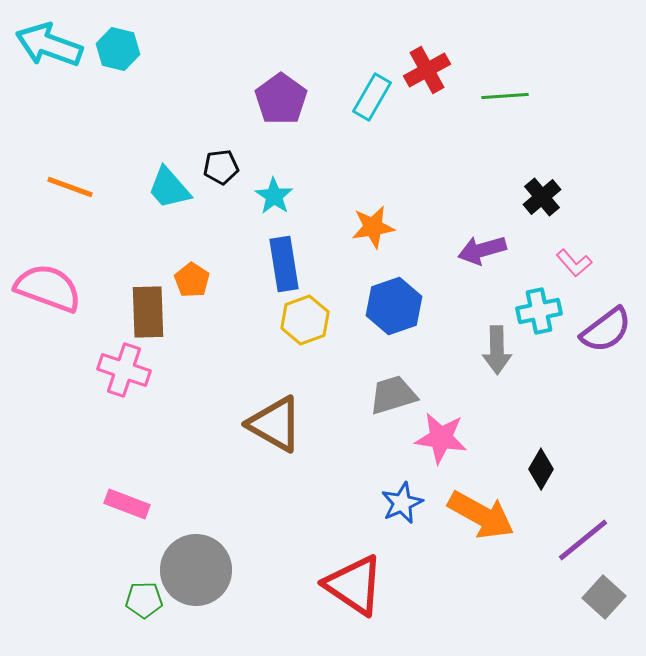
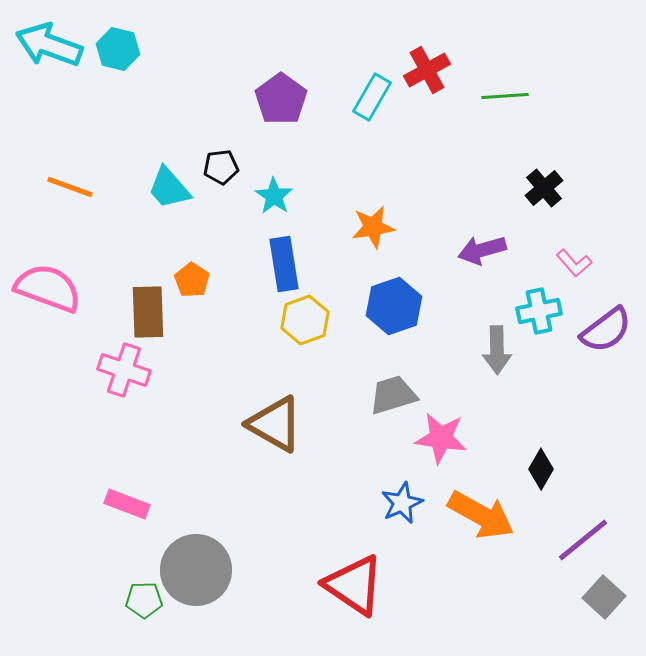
black cross: moved 2 px right, 9 px up
